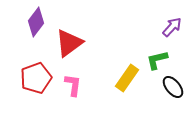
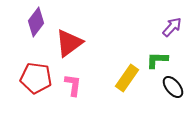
green L-shape: rotated 15 degrees clockwise
red pentagon: rotated 28 degrees clockwise
